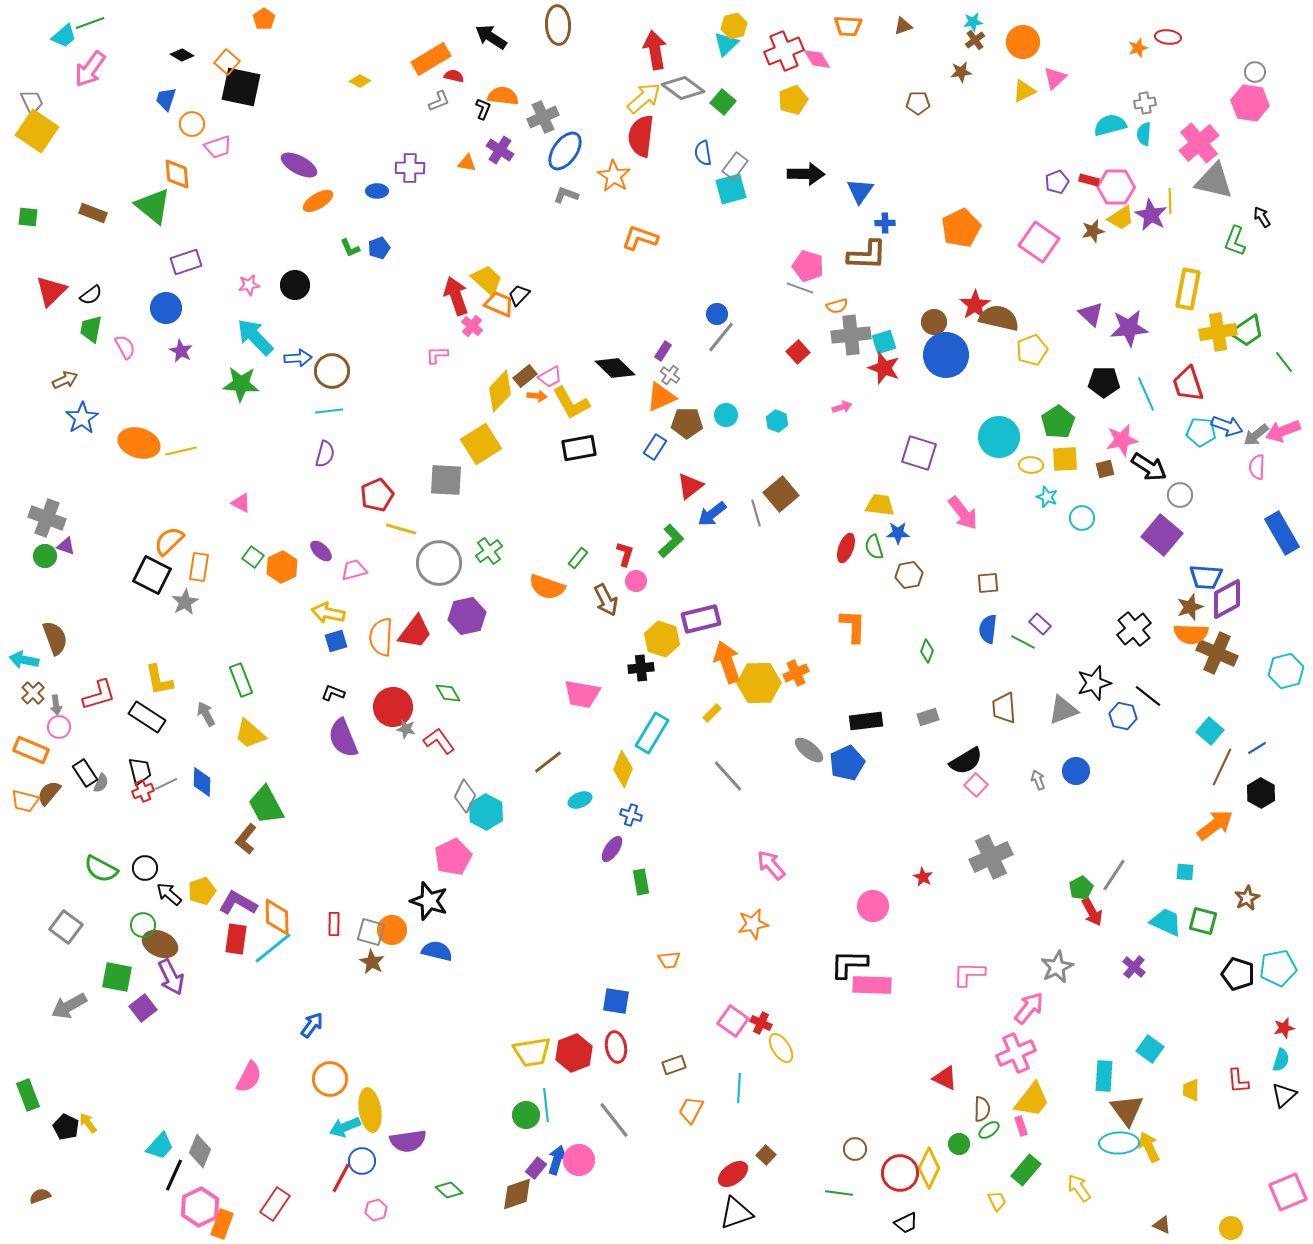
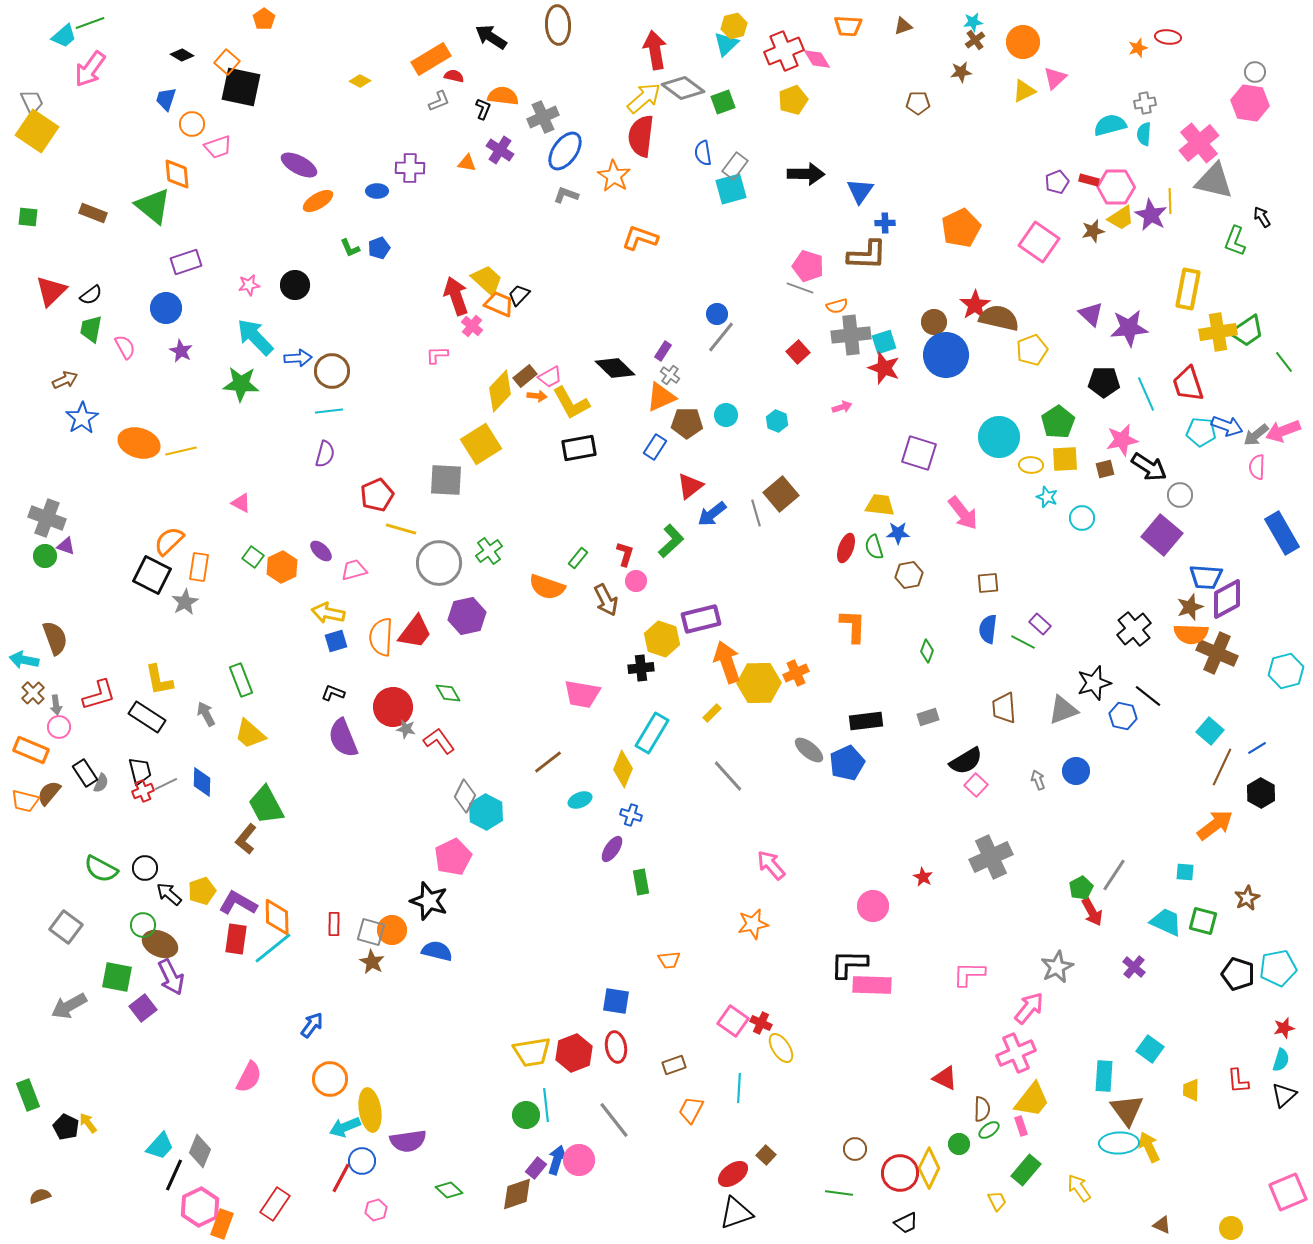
green square at (723, 102): rotated 30 degrees clockwise
